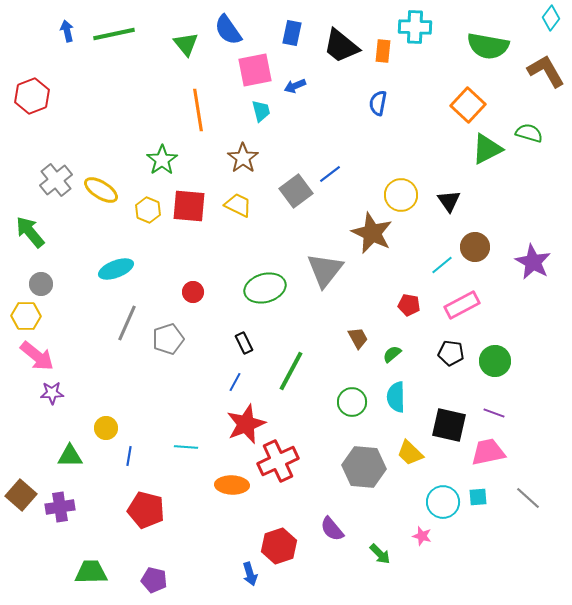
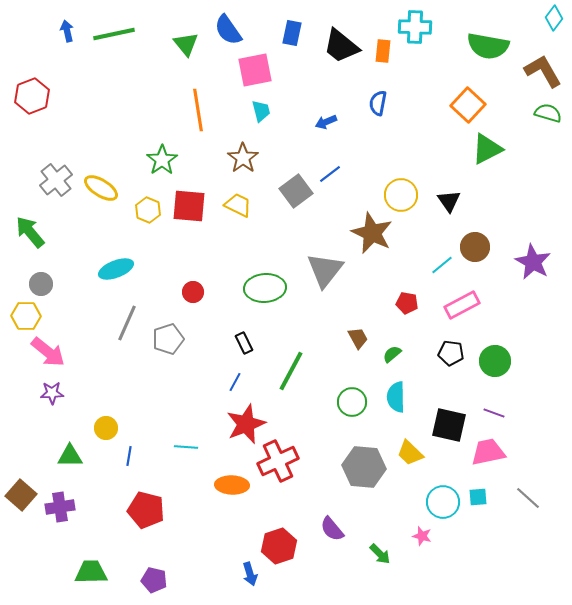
cyan diamond at (551, 18): moved 3 px right
brown L-shape at (546, 71): moved 3 px left
blue arrow at (295, 86): moved 31 px right, 36 px down
green semicircle at (529, 133): moved 19 px right, 20 px up
yellow ellipse at (101, 190): moved 2 px up
green ellipse at (265, 288): rotated 12 degrees clockwise
red pentagon at (409, 305): moved 2 px left, 2 px up
pink arrow at (37, 356): moved 11 px right, 4 px up
